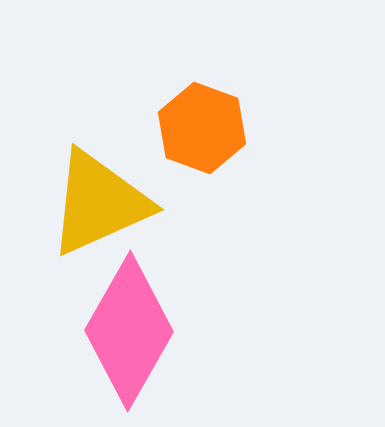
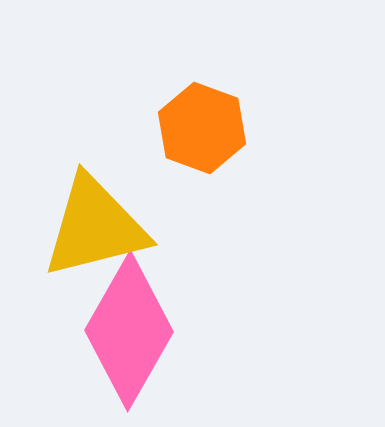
yellow triangle: moved 4 px left, 24 px down; rotated 10 degrees clockwise
